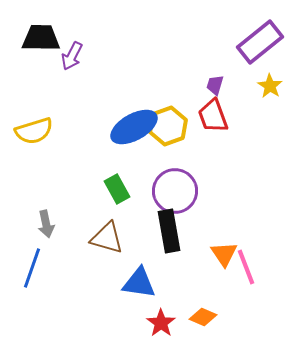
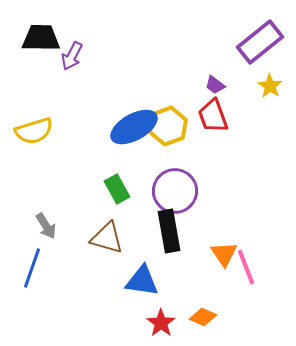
purple trapezoid: rotated 70 degrees counterclockwise
gray arrow: moved 2 px down; rotated 20 degrees counterclockwise
blue triangle: moved 3 px right, 2 px up
